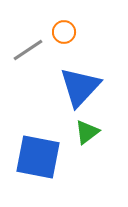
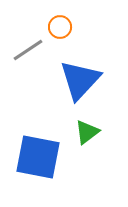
orange circle: moved 4 px left, 5 px up
blue triangle: moved 7 px up
